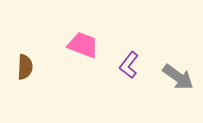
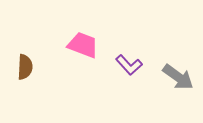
purple L-shape: rotated 80 degrees counterclockwise
